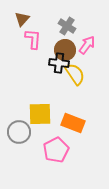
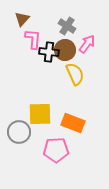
pink arrow: moved 1 px up
black cross: moved 10 px left, 11 px up
yellow semicircle: rotated 10 degrees clockwise
pink pentagon: rotated 25 degrees clockwise
